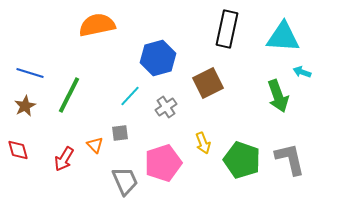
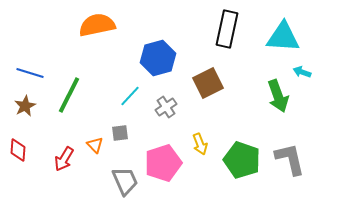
yellow arrow: moved 3 px left, 1 px down
red diamond: rotated 20 degrees clockwise
